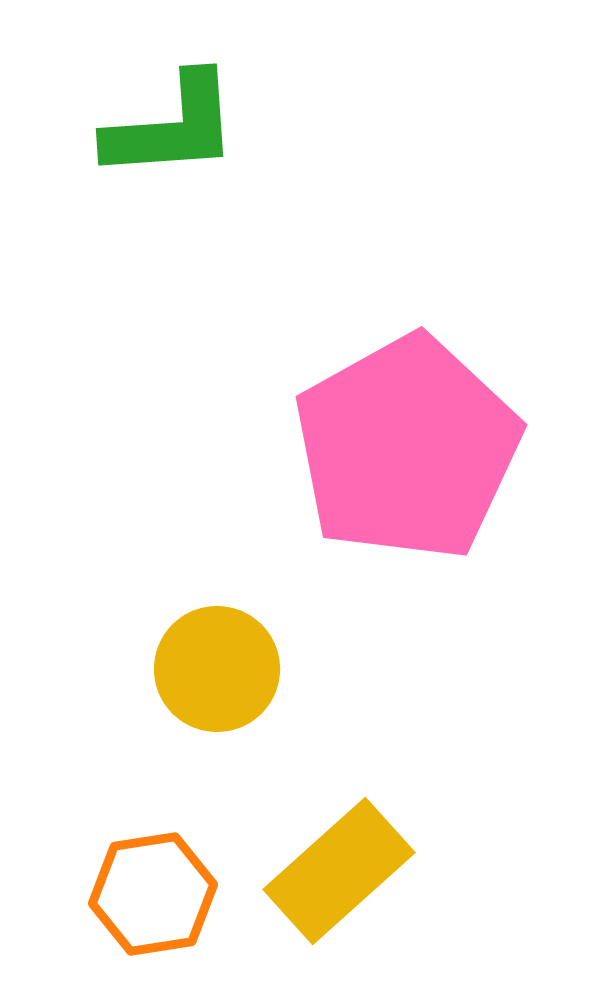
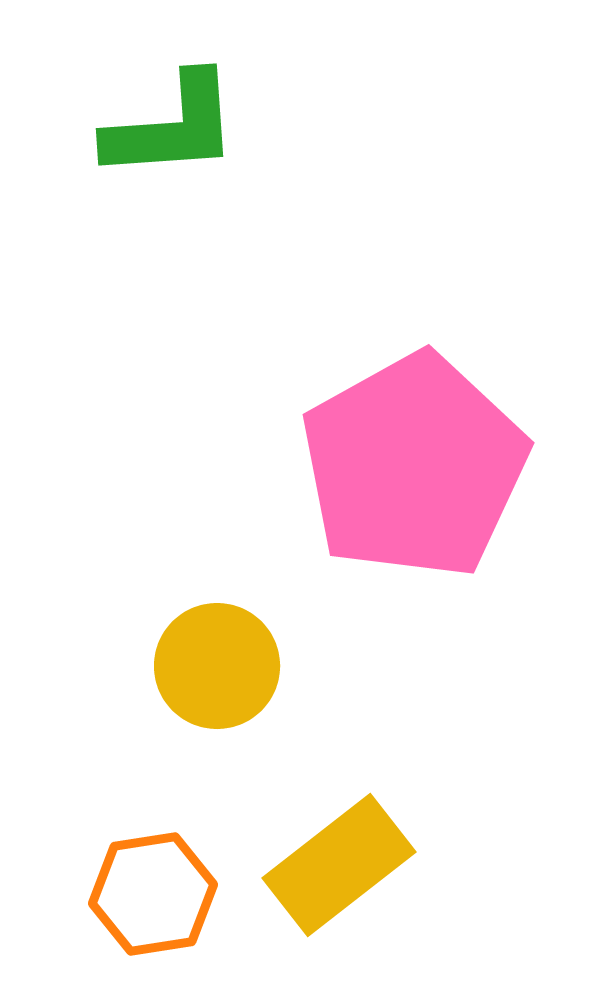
pink pentagon: moved 7 px right, 18 px down
yellow circle: moved 3 px up
yellow rectangle: moved 6 px up; rotated 4 degrees clockwise
